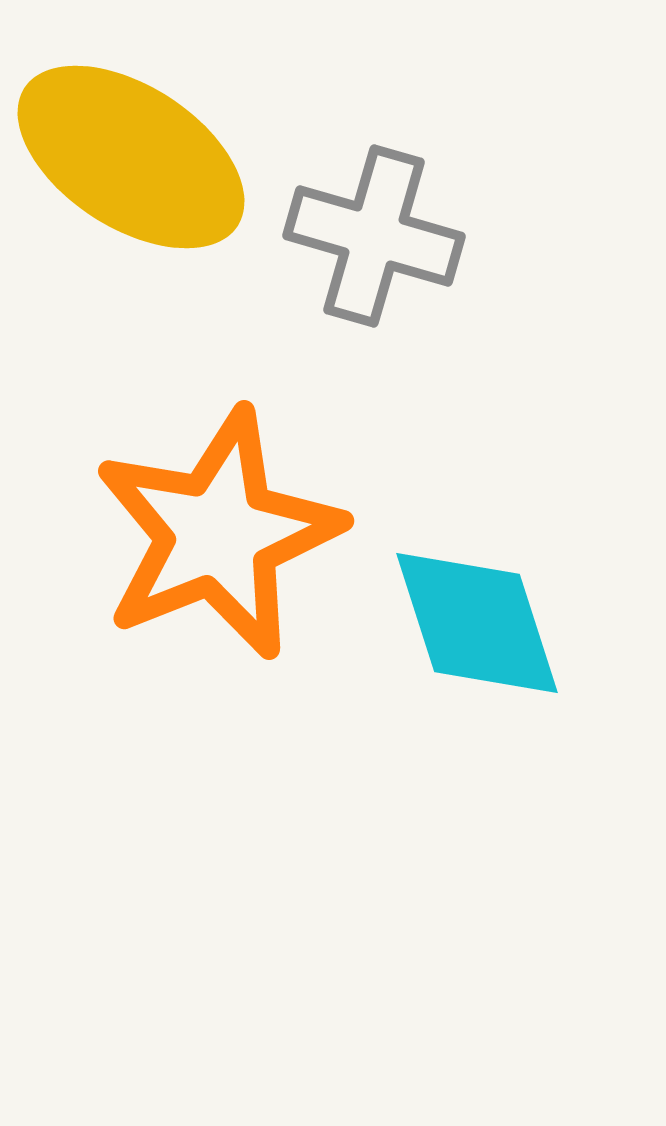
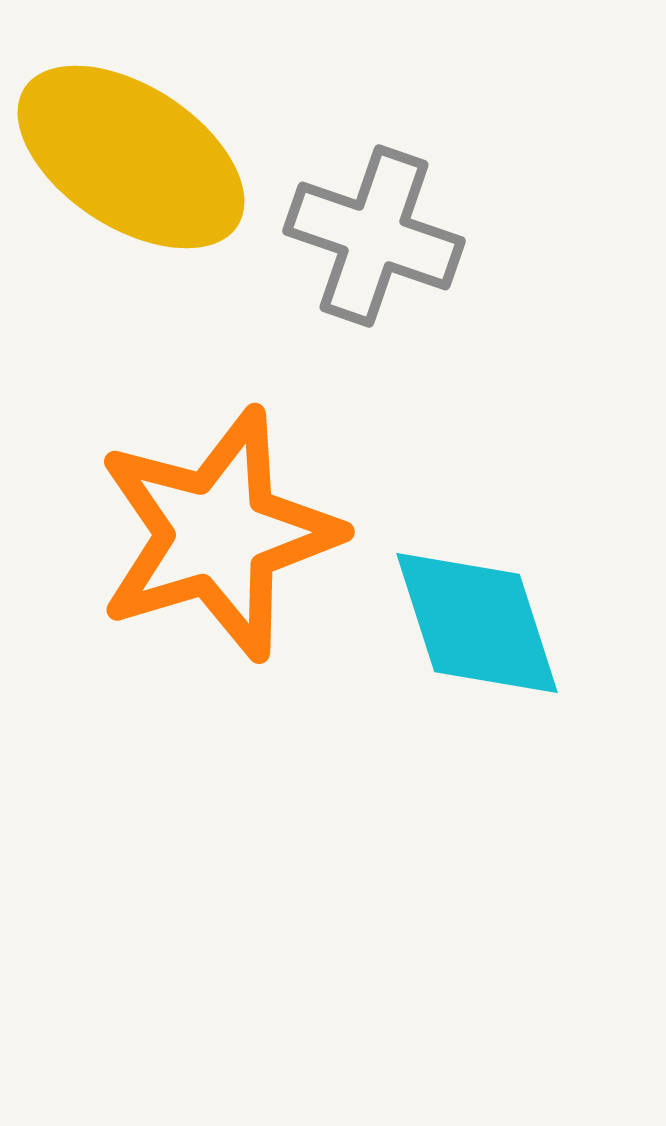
gray cross: rotated 3 degrees clockwise
orange star: rotated 5 degrees clockwise
